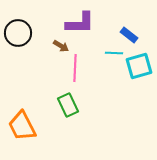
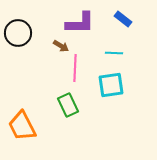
blue rectangle: moved 6 px left, 16 px up
cyan square: moved 28 px left, 19 px down; rotated 8 degrees clockwise
